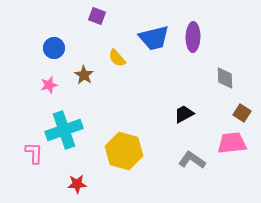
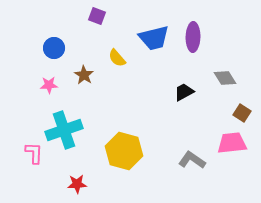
gray diamond: rotated 30 degrees counterclockwise
pink star: rotated 12 degrees clockwise
black trapezoid: moved 22 px up
